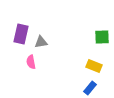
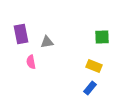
purple rectangle: rotated 24 degrees counterclockwise
gray triangle: moved 6 px right
